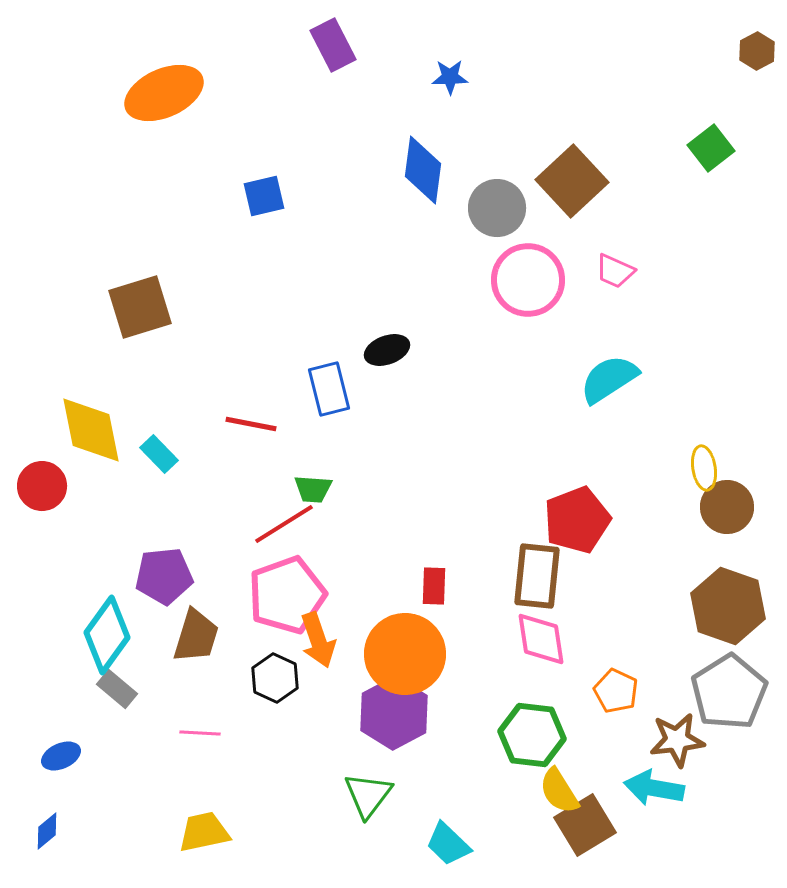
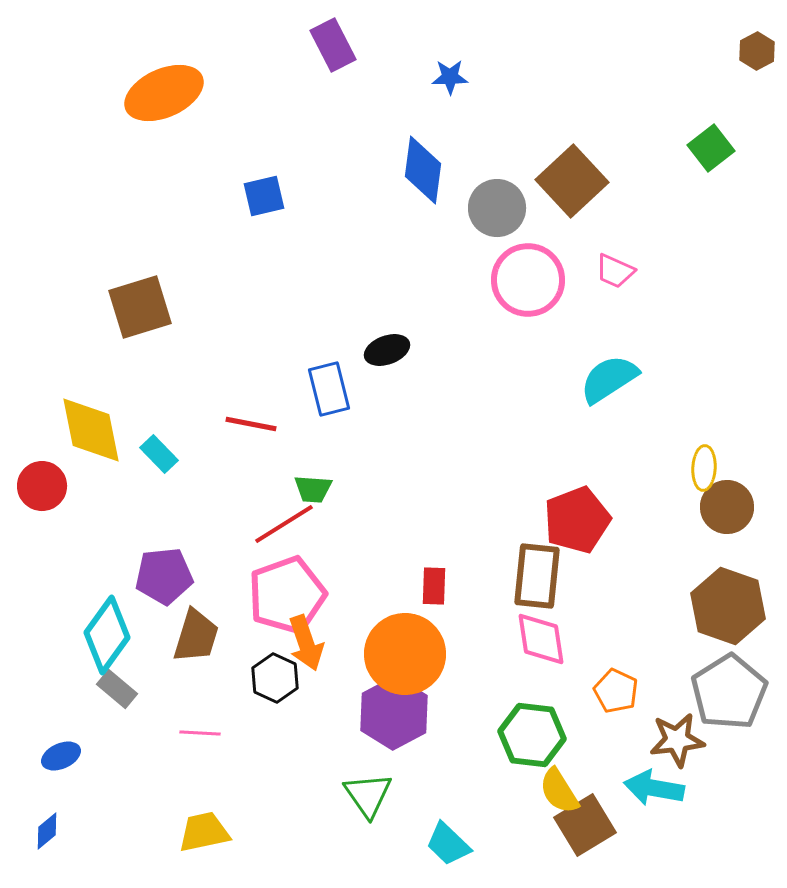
yellow ellipse at (704, 468): rotated 12 degrees clockwise
orange arrow at (318, 640): moved 12 px left, 3 px down
green triangle at (368, 795): rotated 12 degrees counterclockwise
